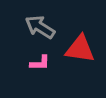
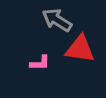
gray arrow: moved 17 px right, 7 px up
